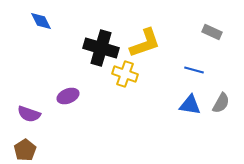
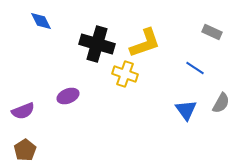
black cross: moved 4 px left, 4 px up
blue line: moved 1 px right, 2 px up; rotated 18 degrees clockwise
blue triangle: moved 4 px left, 5 px down; rotated 45 degrees clockwise
purple semicircle: moved 6 px left, 3 px up; rotated 40 degrees counterclockwise
